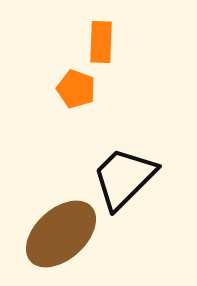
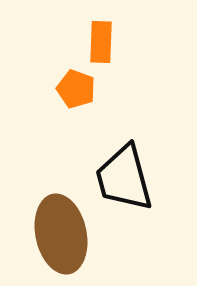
black trapezoid: rotated 60 degrees counterclockwise
brown ellipse: rotated 60 degrees counterclockwise
